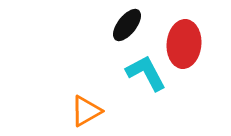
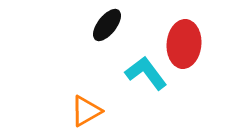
black ellipse: moved 20 px left
cyan L-shape: rotated 9 degrees counterclockwise
